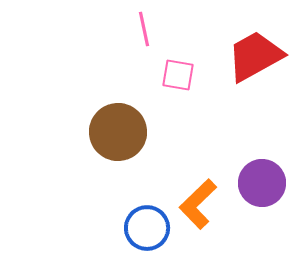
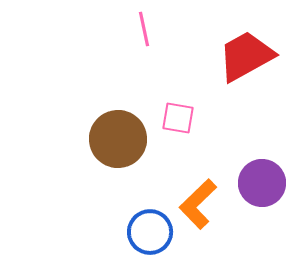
red trapezoid: moved 9 px left
pink square: moved 43 px down
brown circle: moved 7 px down
blue circle: moved 3 px right, 4 px down
